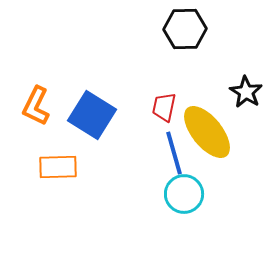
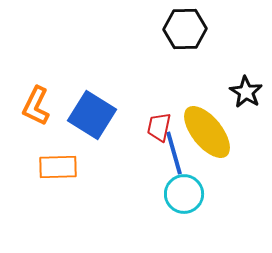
red trapezoid: moved 5 px left, 20 px down
